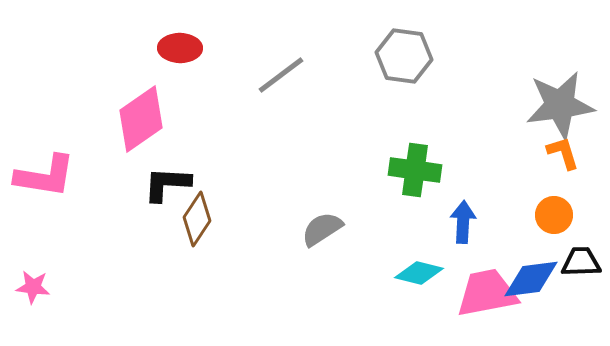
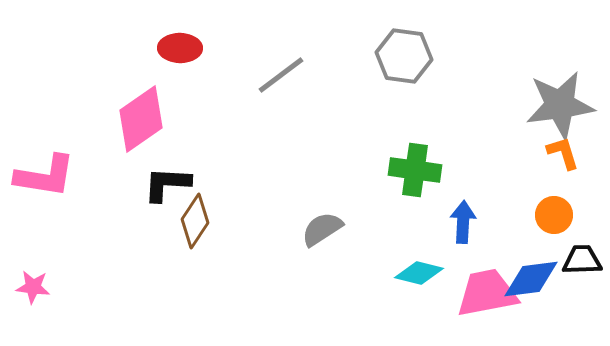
brown diamond: moved 2 px left, 2 px down
black trapezoid: moved 1 px right, 2 px up
